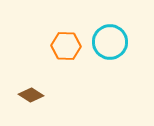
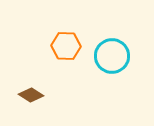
cyan circle: moved 2 px right, 14 px down
